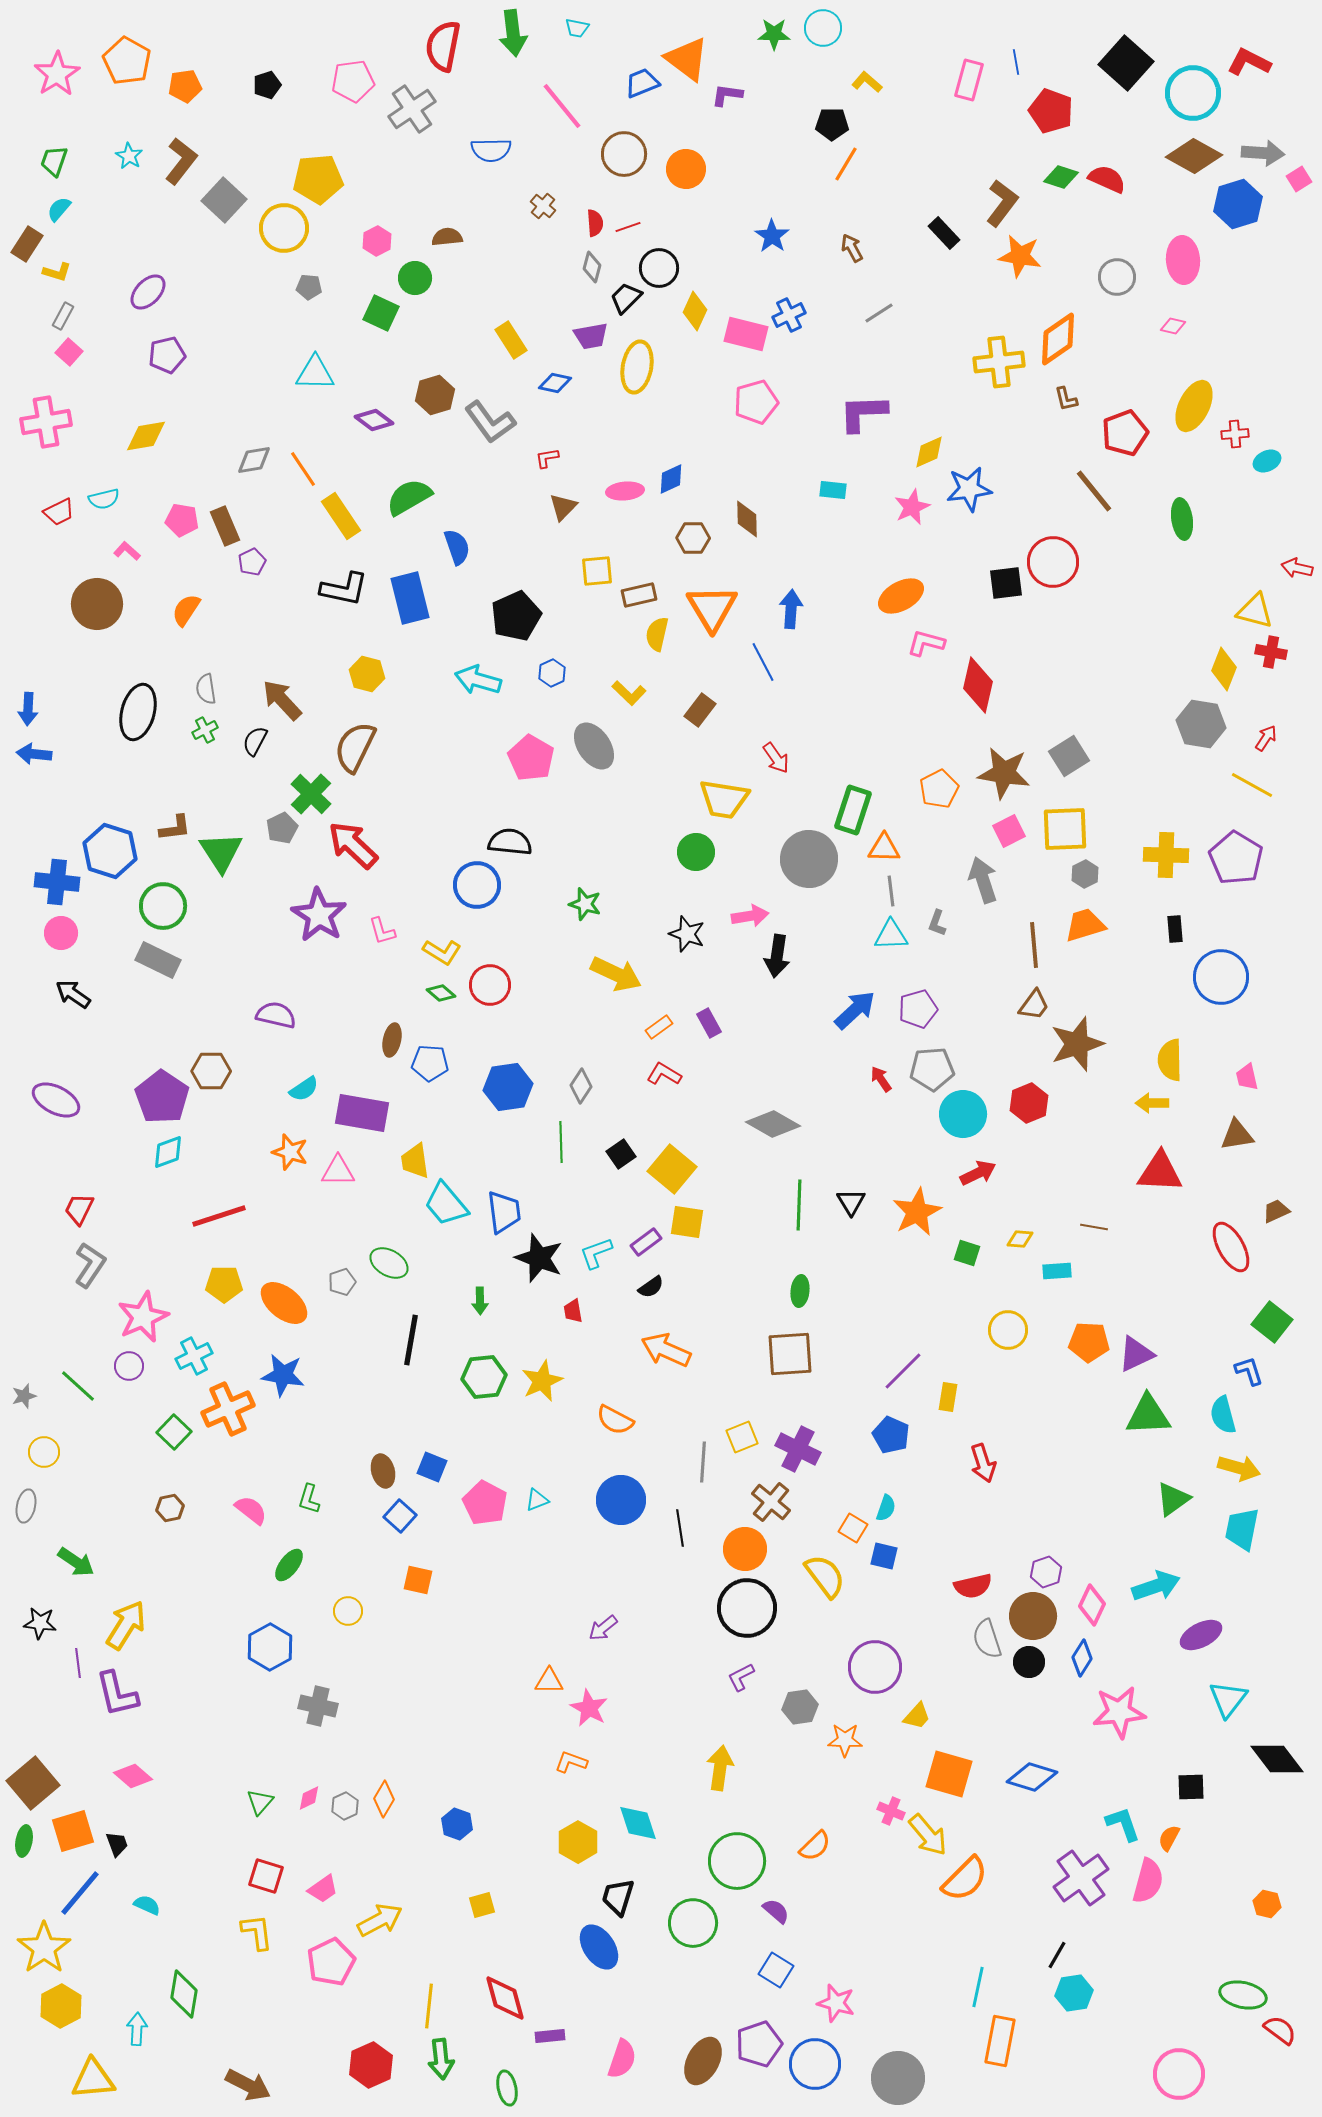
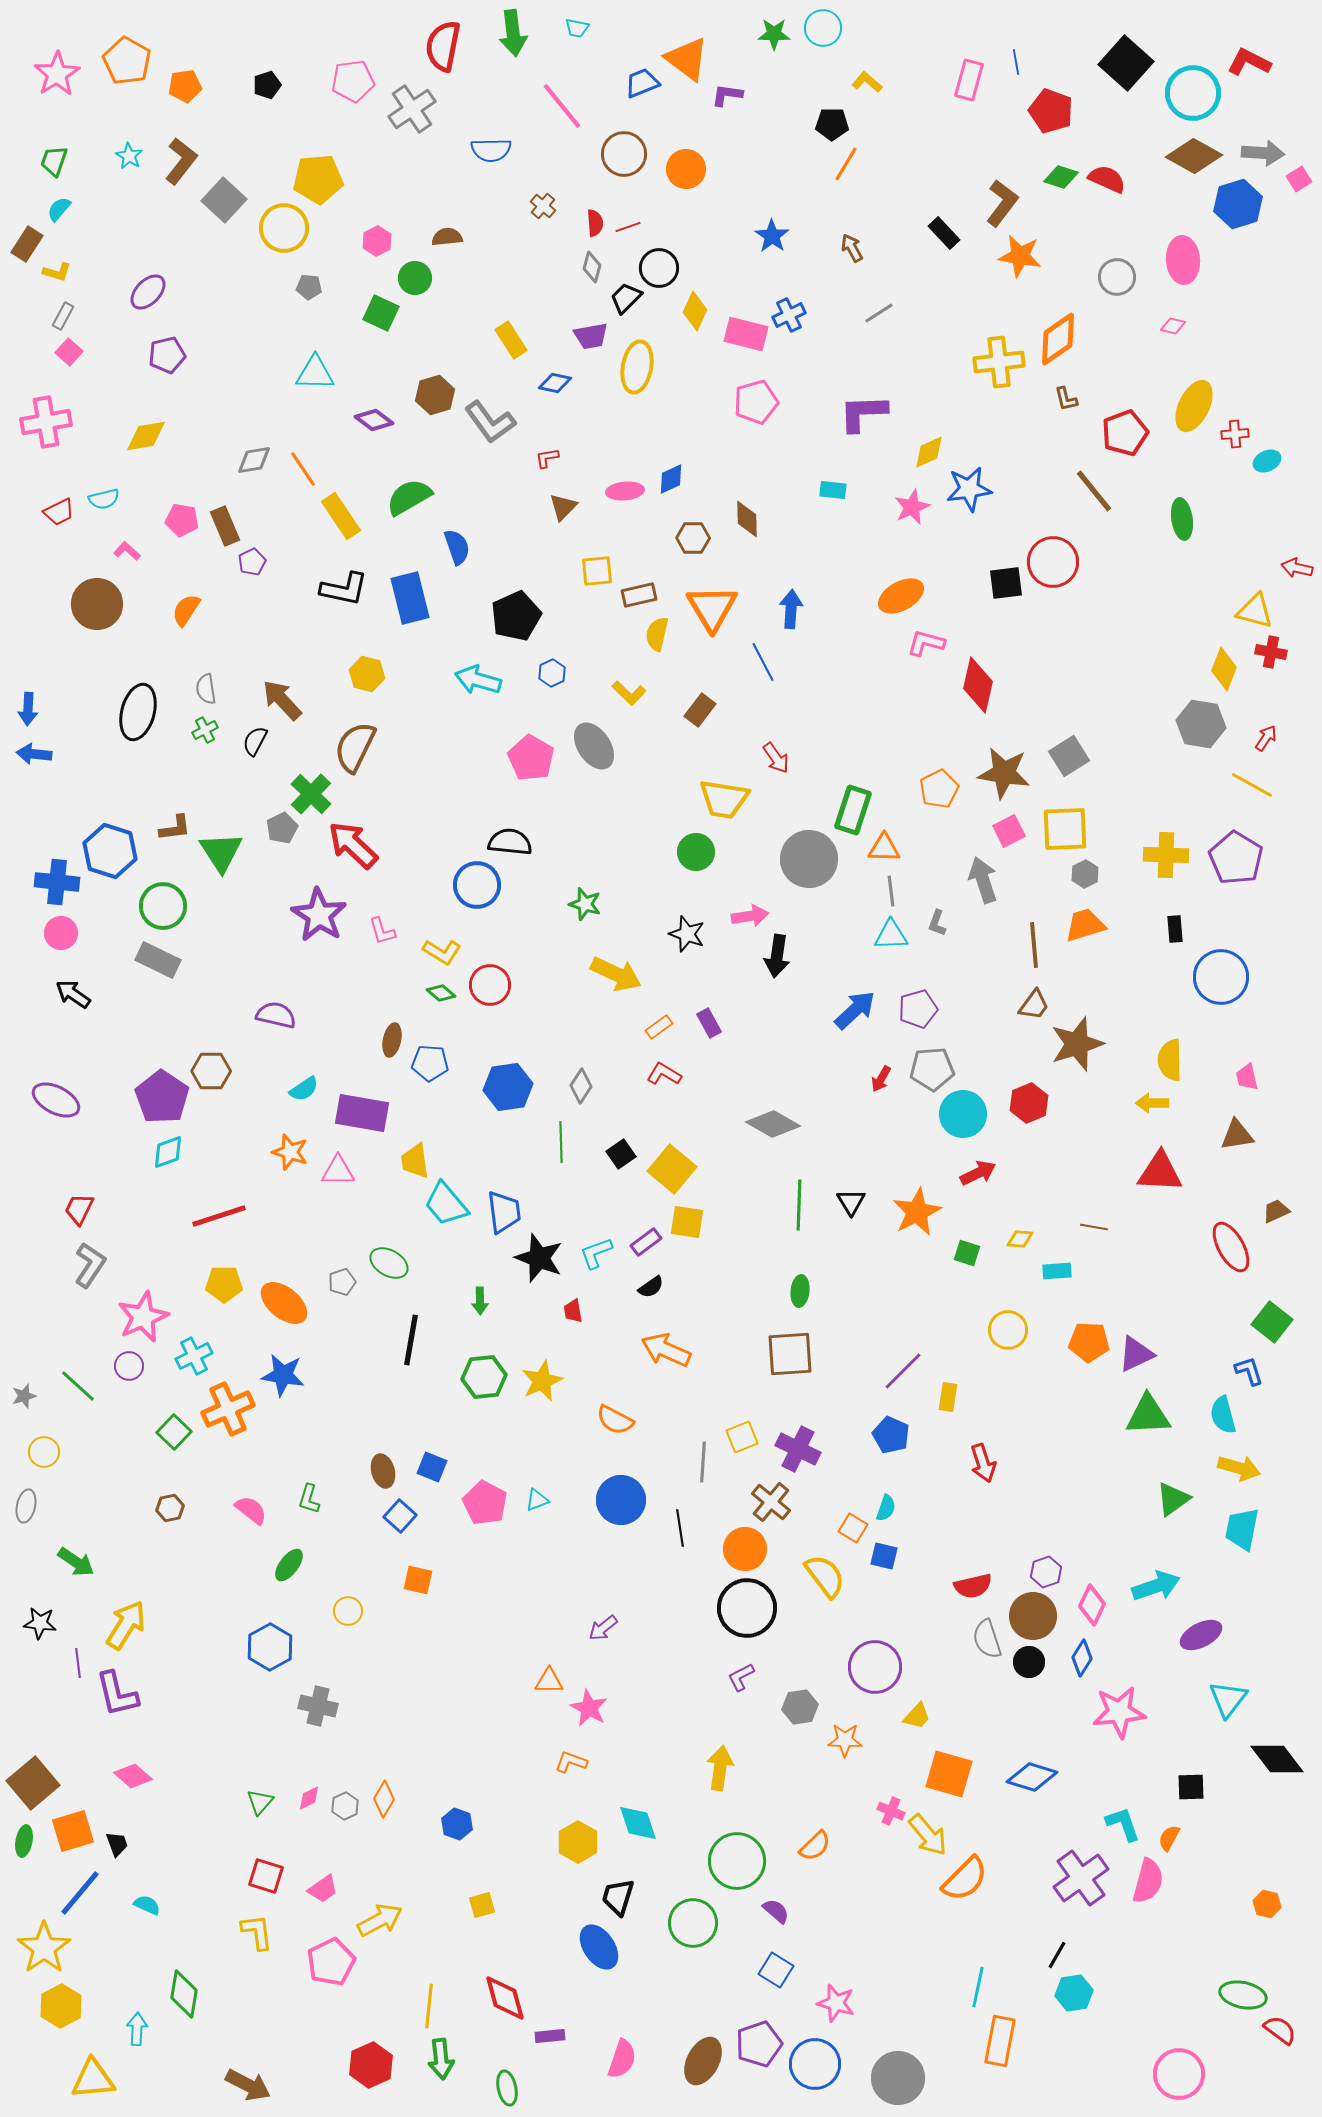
red arrow at (881, 1079): rotated 116 degrees counterclockwise
